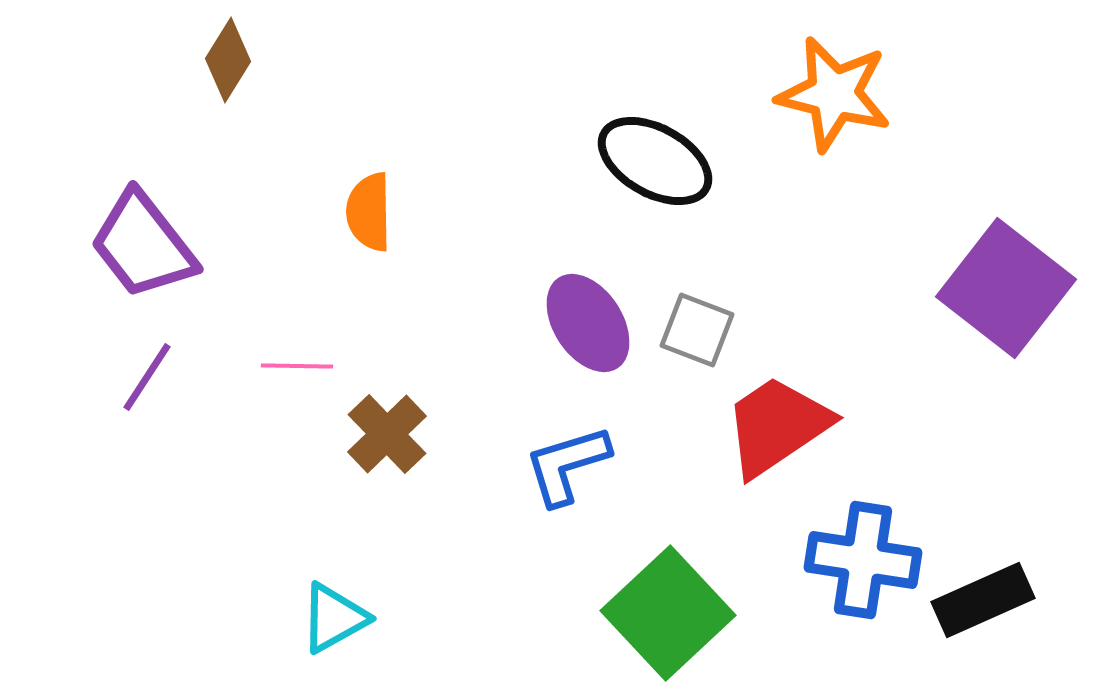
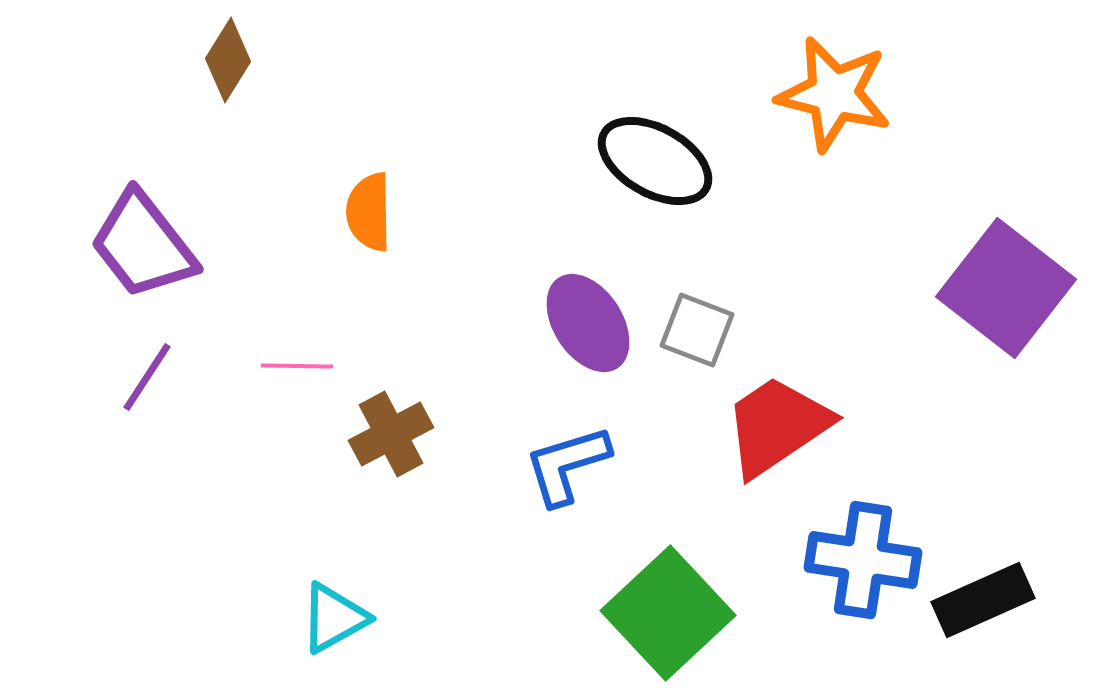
brown cross: moved 4 px right; rotated 16 degrees clockwise
